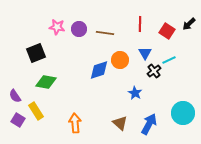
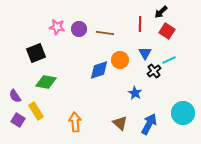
black arrow: moved 28 px left, 12 px up
orange arrow: moved 1 px up
